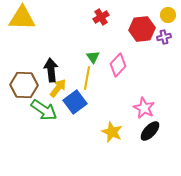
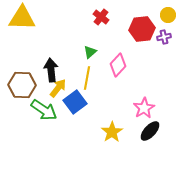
red cross: rotated 21 degrees counterclockwise
green triangle: moved 3 px left, 5 px up; rotated 24 degrees clockwise
brown hexagon: moved 2 px left
pink star: rotated 15 degrees clockwise
yellow star: rotated 15 degrees clockwise
